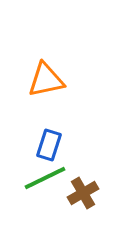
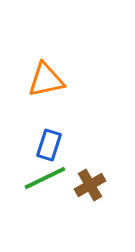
brown cross: moved 7 px right, 8 px up
